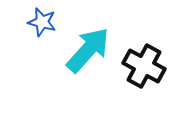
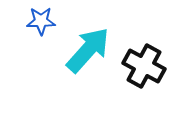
blue star: moved 1 px left, 1 px up; rotated 16 degrees counterclockwise
